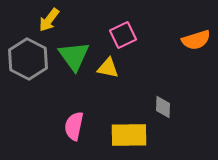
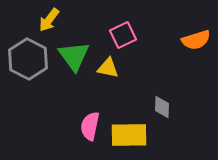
gray diamond: moved 1 px left
pink semicircle: moved 16 px right
